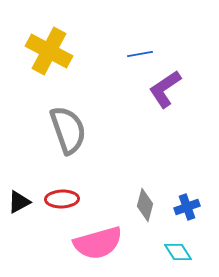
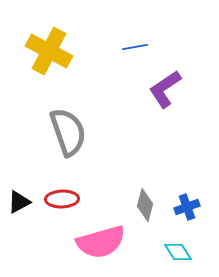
blue line: moved 5 px left, 7 px up
gray semicircle: moved 2 px down
pink semicircle: moved 3 px right, 1 px up
